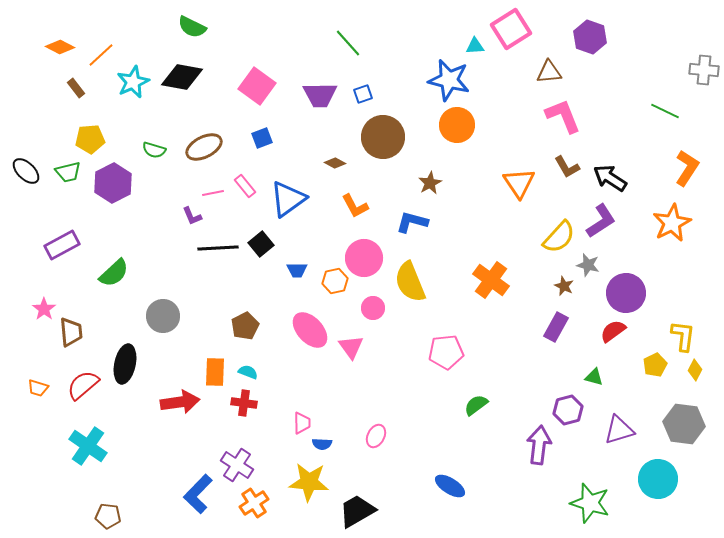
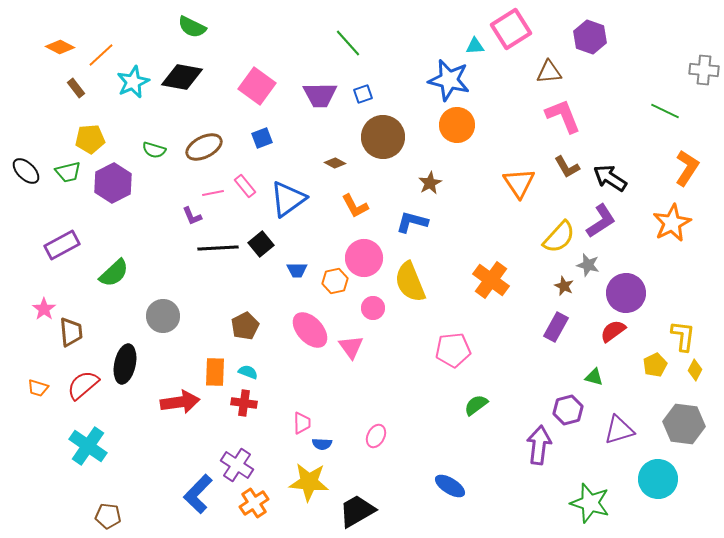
pink pentagon at (446, 352): moved 7 px right, 2 px up
